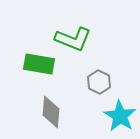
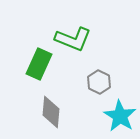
green rectangle: rotated 76 degrees counterclockwise
